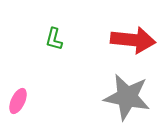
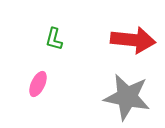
pink ellipse: moved 20 px right, 17 px up
